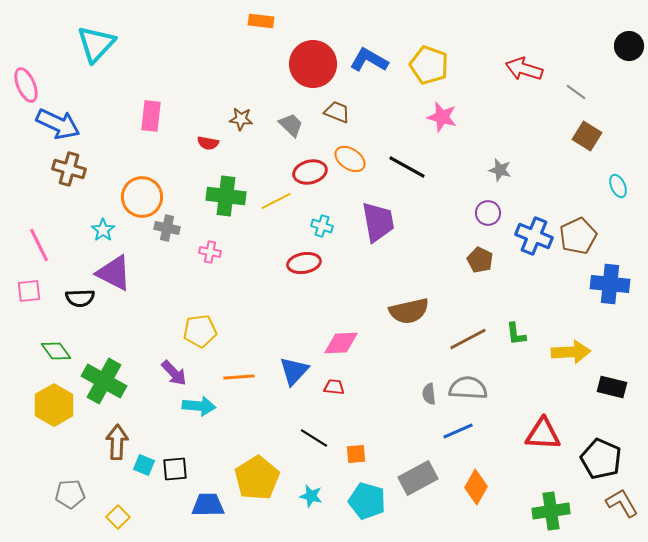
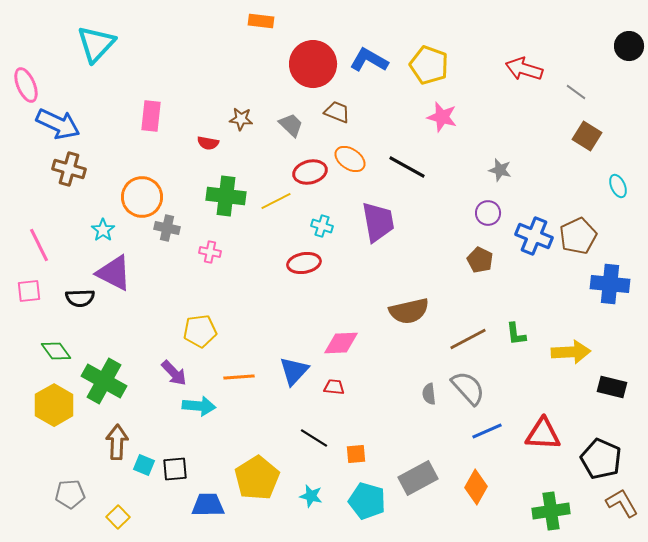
gray semicircle at (468, 388): rotated 45 degrees clockwise
blue line at (458, 431): moved 29 px right
